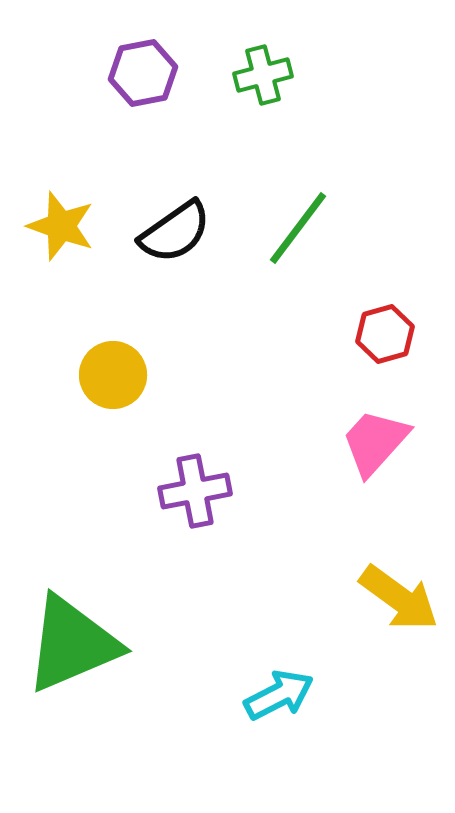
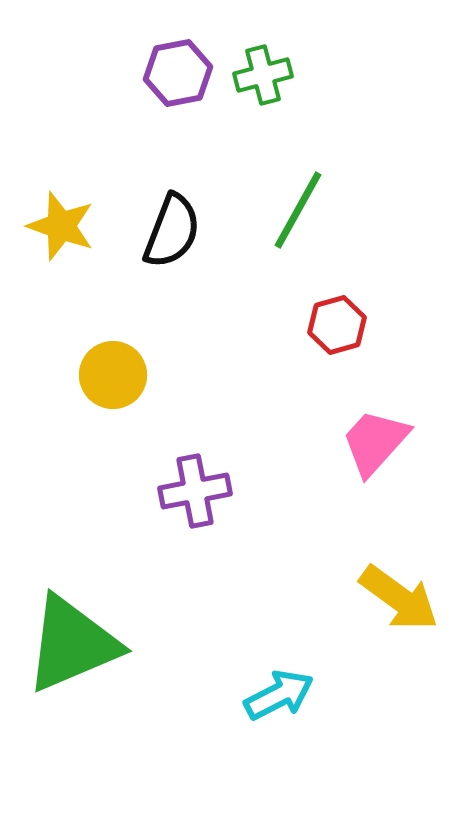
purple hexagon: moved 35 px right
green line: moved 18 px up; rotated 8 degrees counterclockwise
black semicircle: moved 3 px left, 1 px up; rotated 34 degrees counterclockwise
red hexagon: moved 48 px left, 9 px up
